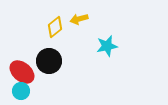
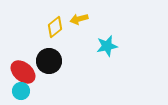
red ellipse: moved 1 px right
